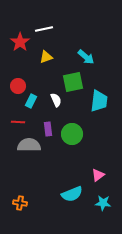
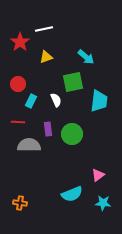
red circle: moved 2 px up
